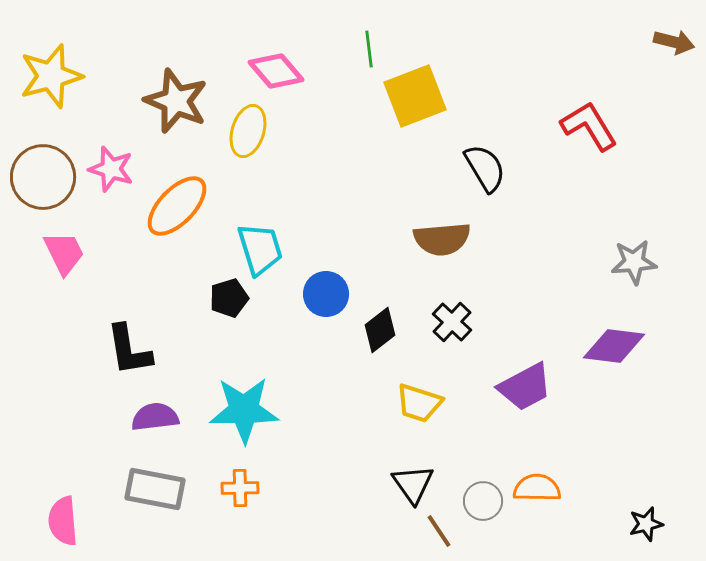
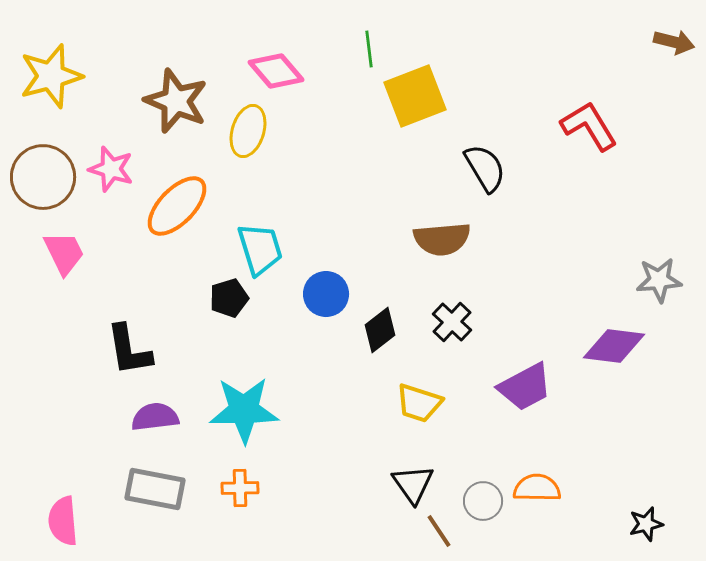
gray star: moved 25 px right, 18 px down
